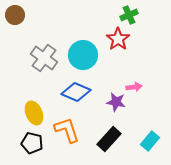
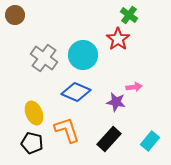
green cross: rotated 30 degrees counterclockwise
